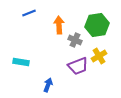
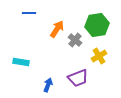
blue line: rotated 24 degrees clockwise
orange arrow: moved 2 px left, 4 px down; rotated 36 degrees clockwise
gray cross: rotated 16 degrees clockwise
purple trapezoid: moved 12 px down
